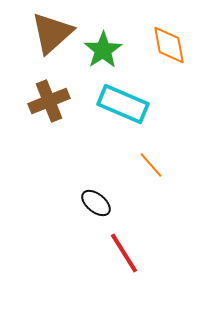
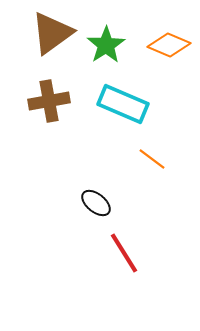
brown triangle: rotated 6 degrees clockwise
orange diamond: rotated 57 degrees counterclockwise
green star: moved 3 px right, 5 px up
brown cross: rotated 12 degrees clockwise
orange line: moved 1 px right, 6 px up; rotated 12 degrees counterclockwise
